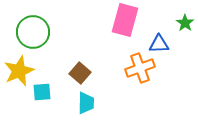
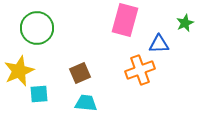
green star: rotated 12 degrees clockwise
green circle: moved 4 px right, 4 px up
orange cross: moved 2 px down
brown square: rotated 25 degrees clockwise
cyan square: moved 3 px left, 2 px down
cyan trapezoid: rotated 85 degrees counterclockwise
